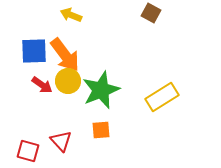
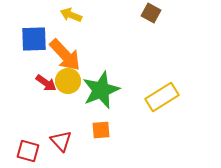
blue square: moved 12 px up
orange arrow: rotated 6 degrees counterclockwise
red arrow: moved 4 px right, 2 px up
